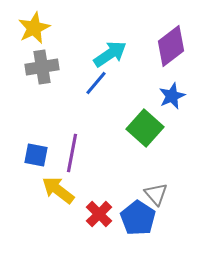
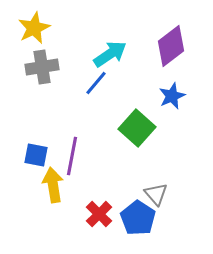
green square: moved 8 px left
purple line: moved 3 px down
yellow arrow: moved 5 px left, 5 px up; rotated 44 degrees clockwise
